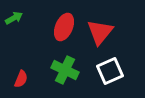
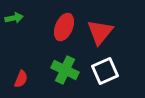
green arrow: rotated 18 degrees clockwise
white square: moved 5 px left
